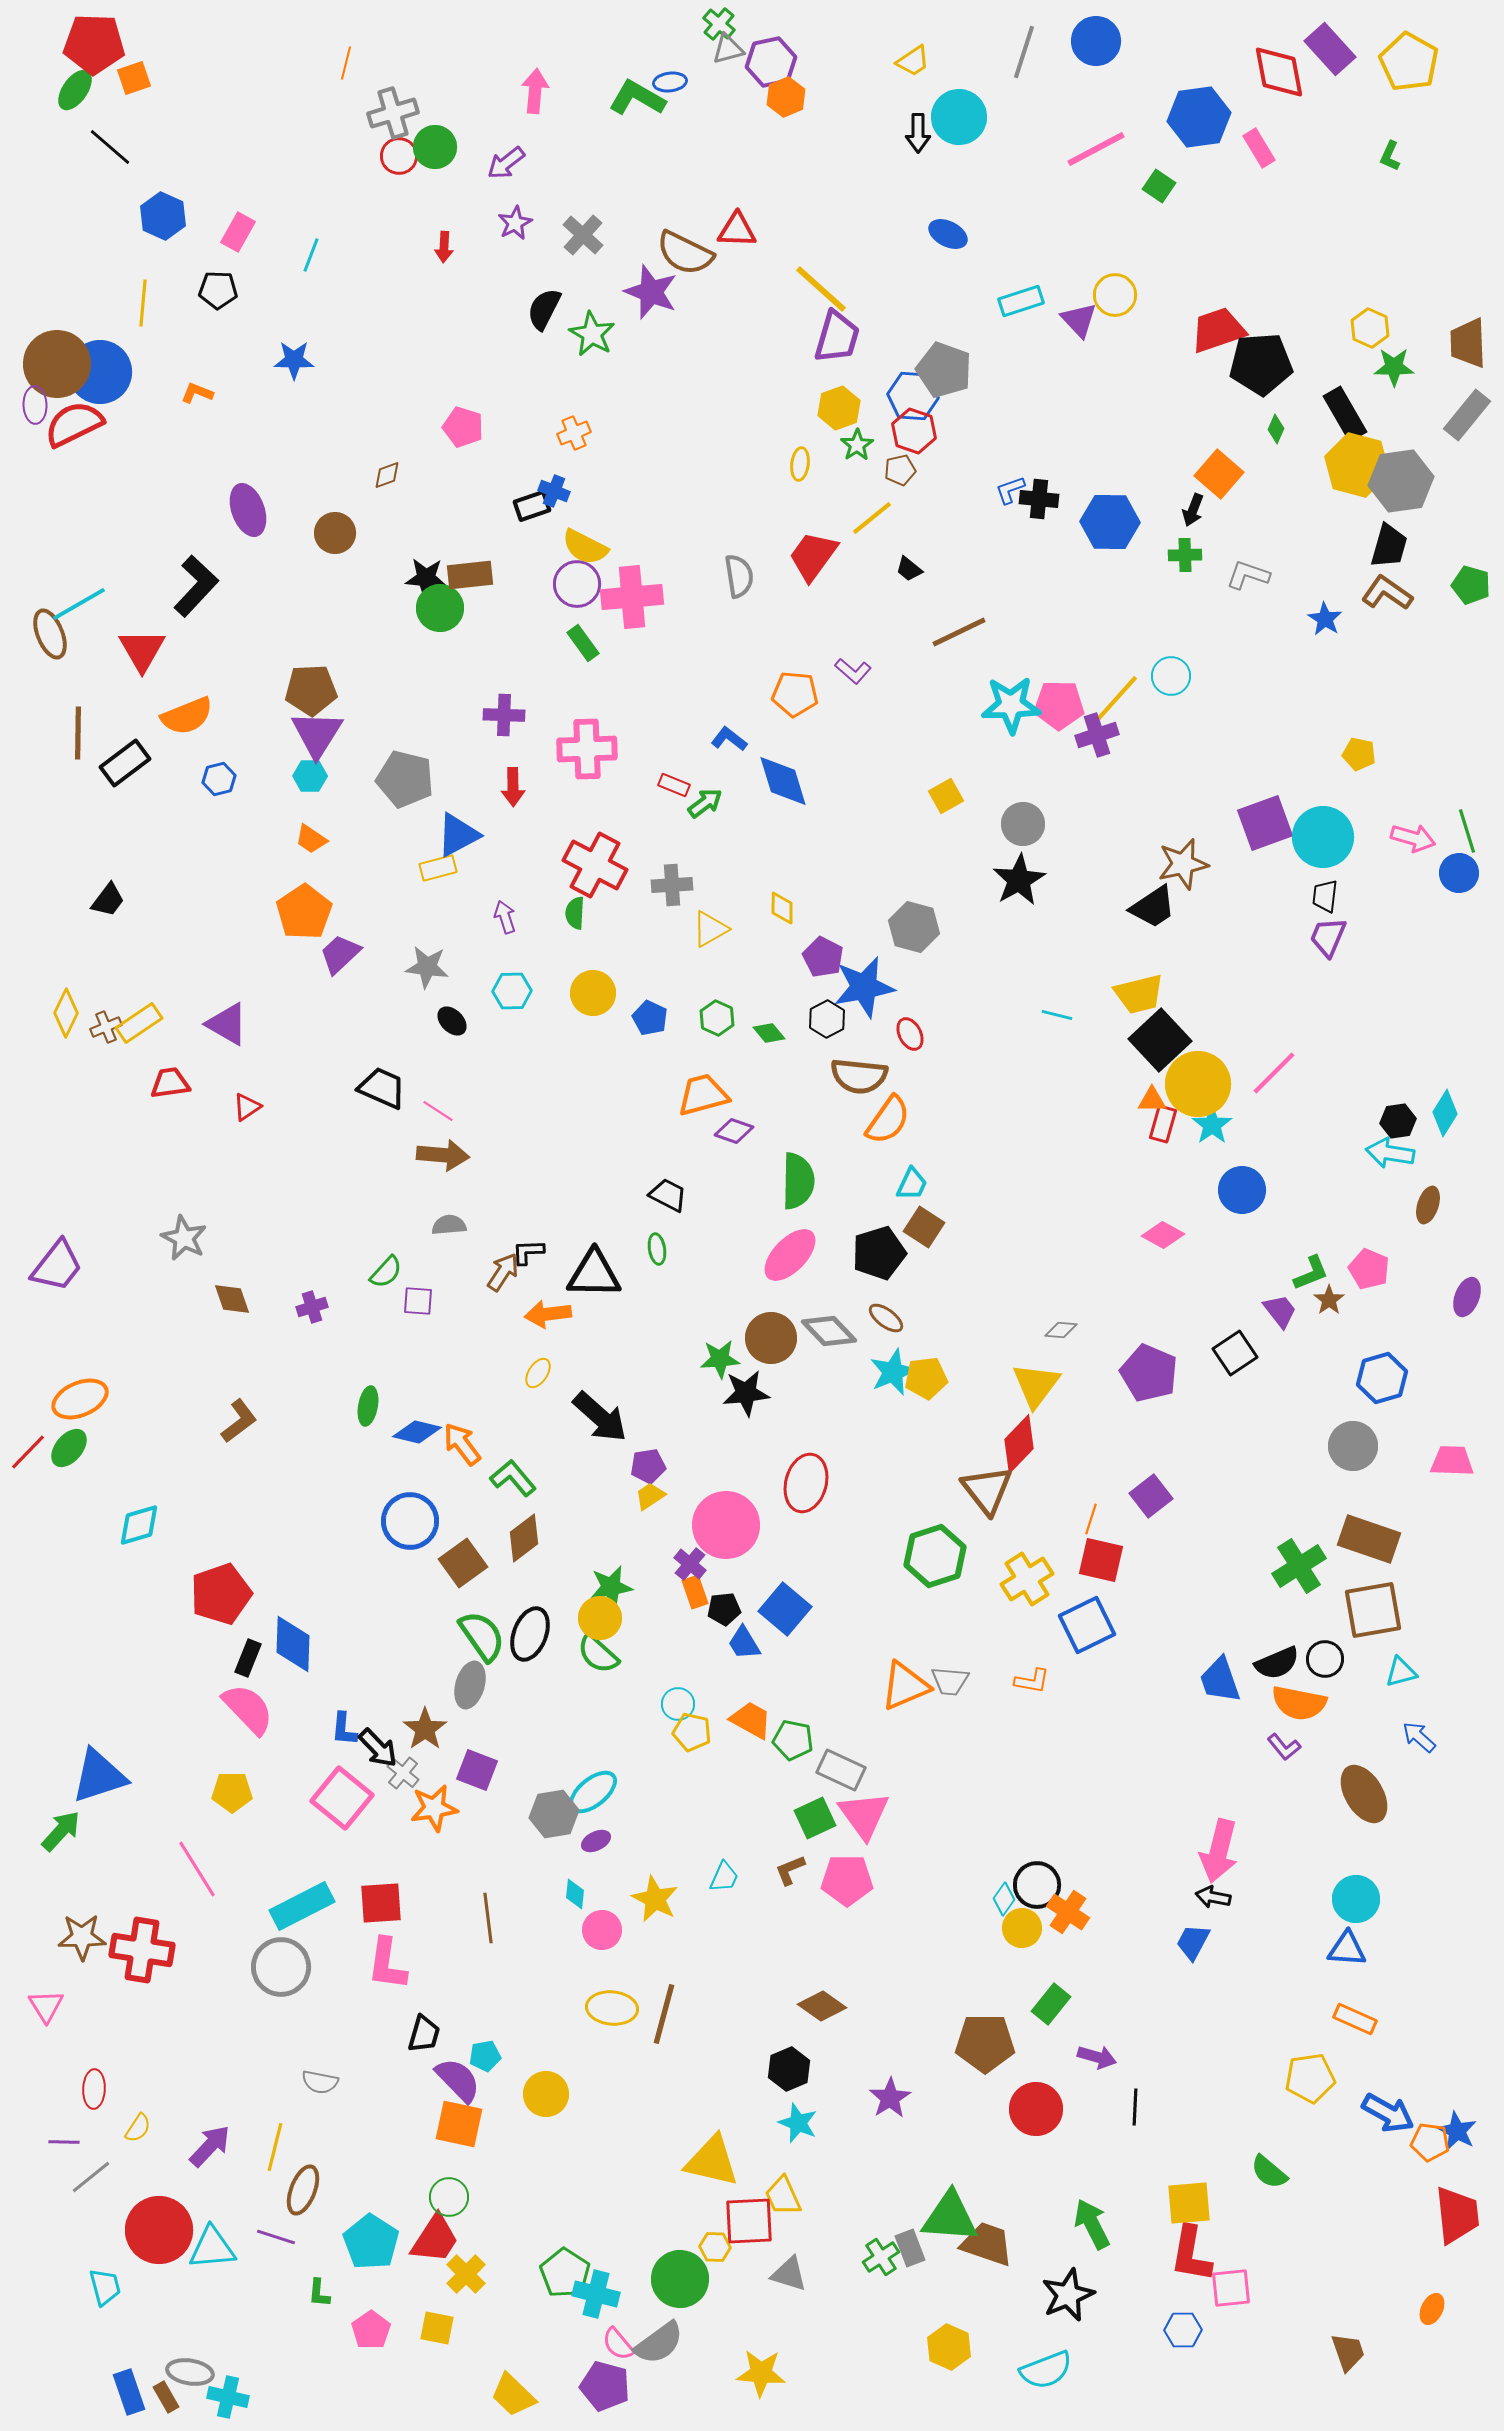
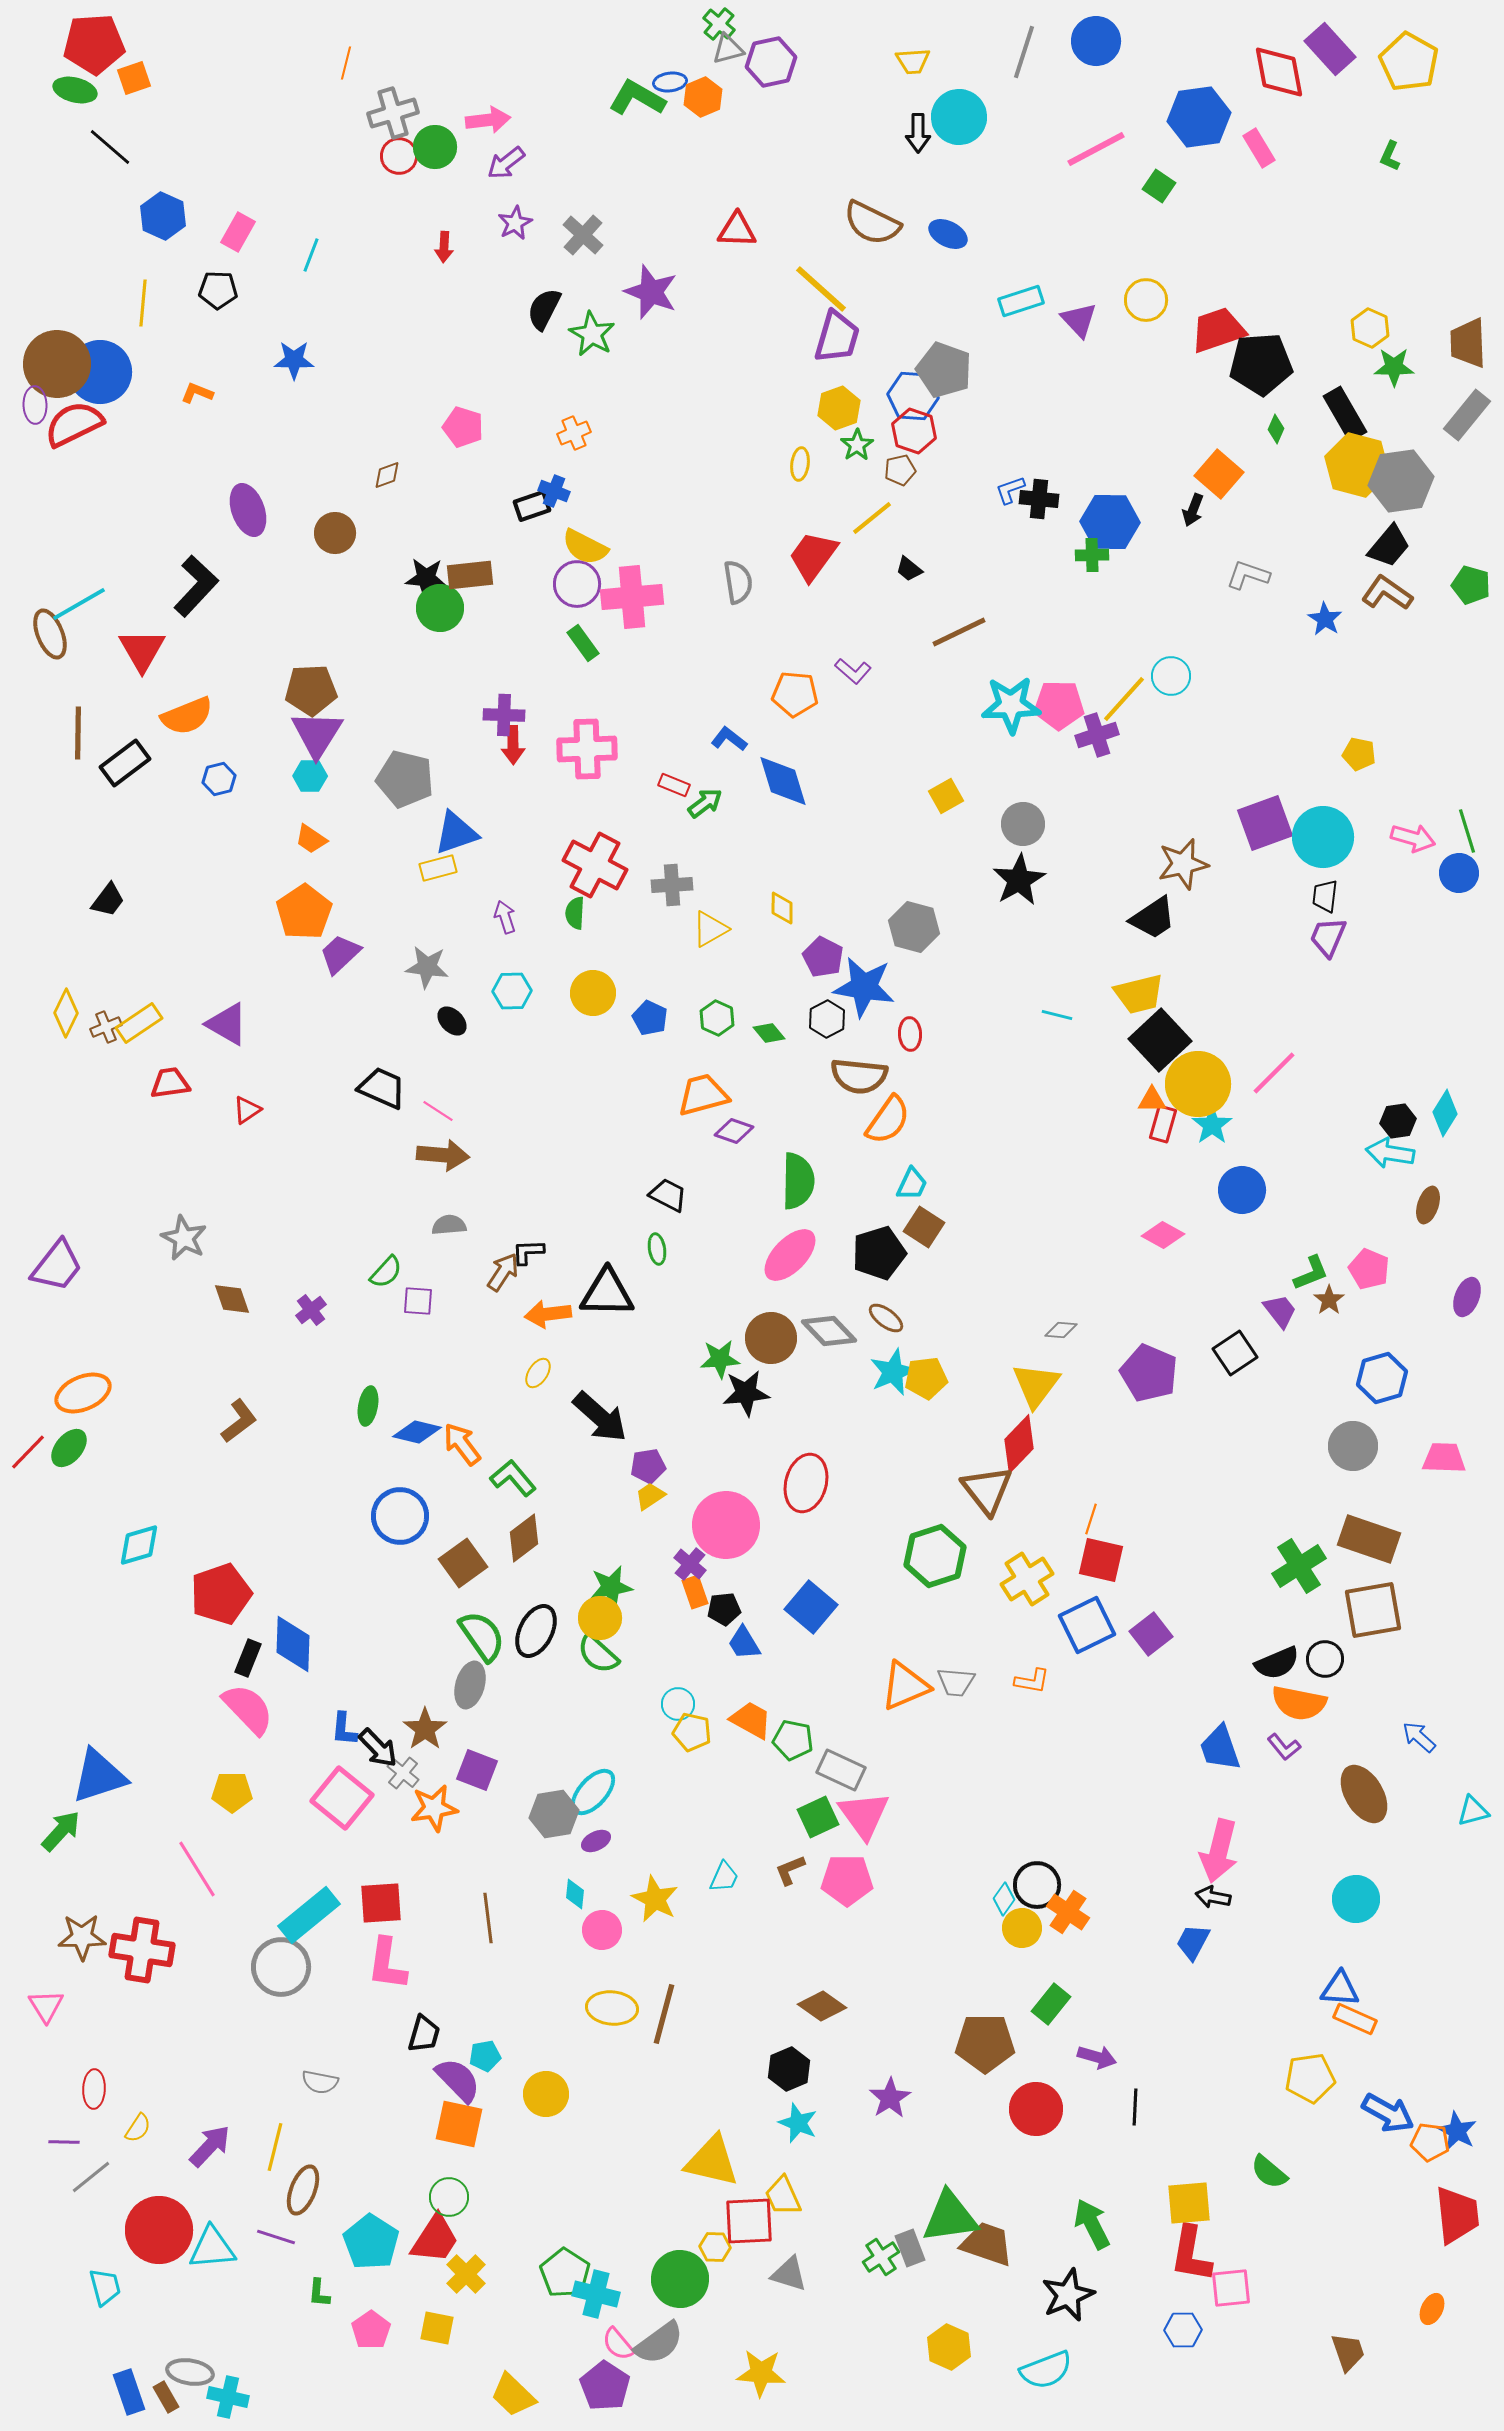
red pentagon at (94, 44): rotated 6 degrees counterclockwise
yellow trapezoid at (913, 61): rotated 30 degrees clockwise
green ellipse at (75, 90): rotated 69 degrees clockwise
pink arrow at (535, 91): moved 47 px left, 29 px down; rotated 78 degrees clockwise
orange hexagon at (786, 97): moved 83 px left
brown semicircle at (685, 253): moved 187 px right, 30 px up
yellow circle at (1115, 295): moved 31 px right, 5 px down
black trapezoid at (1389, 546): rotated 24 degrees clockwise
green cross at (1185, 555): moved 93 px left
gray semicircle at (739, 576): moved 1 px left, 6 px down
yellow line at (1117, 698): moved 7 px right, 1 px down
red arrow at (513, 787): moved 42 px up
blue triangle at (458, 835): moved 2 px left, 2 px up; rotated 9 degrees clockwise
black trapezoid at (1153, 907): moved 11 px down
blue star at (864, 987): rotated 20 degrees clockwise
red ellipse at (910, 1034): rotated 24 degrees clockwise
red triangle at (247, 1107): moved 3 px down
black triangle at (594, 1274): moved 13 px right, 19 px down
purple cross at (312, 1307): moved 1 px left, 3 px down; rotated 20 degrees counterclockwise
orange ellipse at (80, 1399): moved 3 px right, 6 px up
pink trapezoid at (1452, 1461): moved 8 px left, 3 px up
purple square at (1151, 1496): moved 138 px down
blue circle at (410, 1521): moved 10 px left, 5 px up
cyan diamond at (139, 1525): moved 20 px down
blue square at (785, 1609): moved 26 px right, 2 px up
black ellipse at (530, 1634): moved 6 px right, 3 px up; rotated 6 degrees clockwise
cyan triangle at (1401, 1672): moved 72 px right, 139 px down
blue trapezoid at (1220, 1680): moved 68 px down
gray trapezoid at (950, 1681): moved 6 px right, 1 px down
cyan ellipse at (593, 1792): rotated 9 degrees counterclockwise
green square at (815, 1818): moved 3 px right, 1 px up
cyan rectangle at (302, 1906): moved 7 px right, 9 px down; rotated 12 degrees counterclockwise
blue triangle at (1347, 1949): moved 7 px left, 40 px down
green triangle at (950, 2217): rotated 12 degrees counterclockwise
purple pentagon at (605, 2386): rotated 18 degrees clockwise
